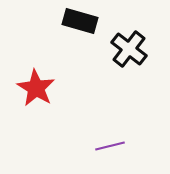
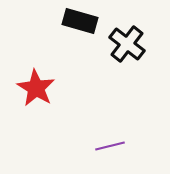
black cross: moved 2 px left, 5 px up
